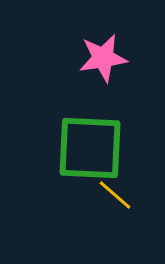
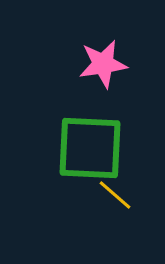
pink star: moved 6 px down
